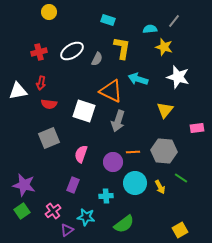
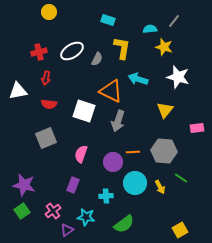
red arrow: moved 5 px right, 5 px up
gray square: moved 3 px left
